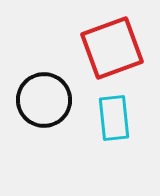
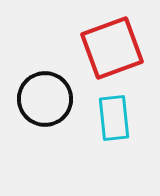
black circle: moved 1 px right, 1 px up
